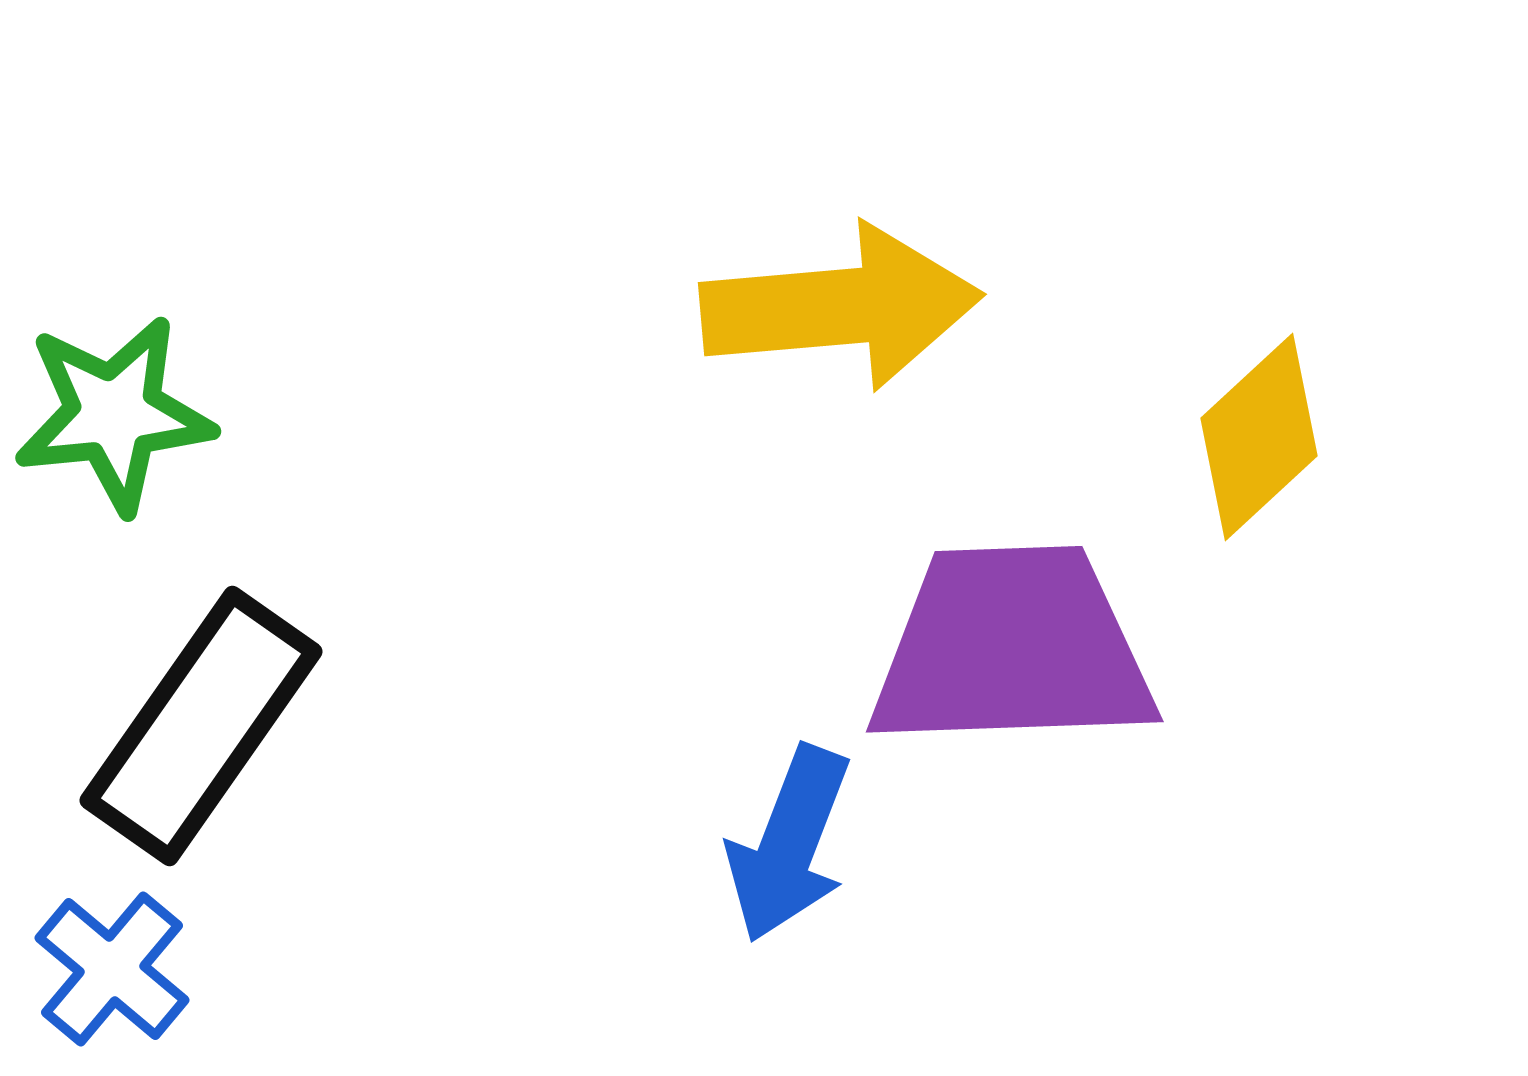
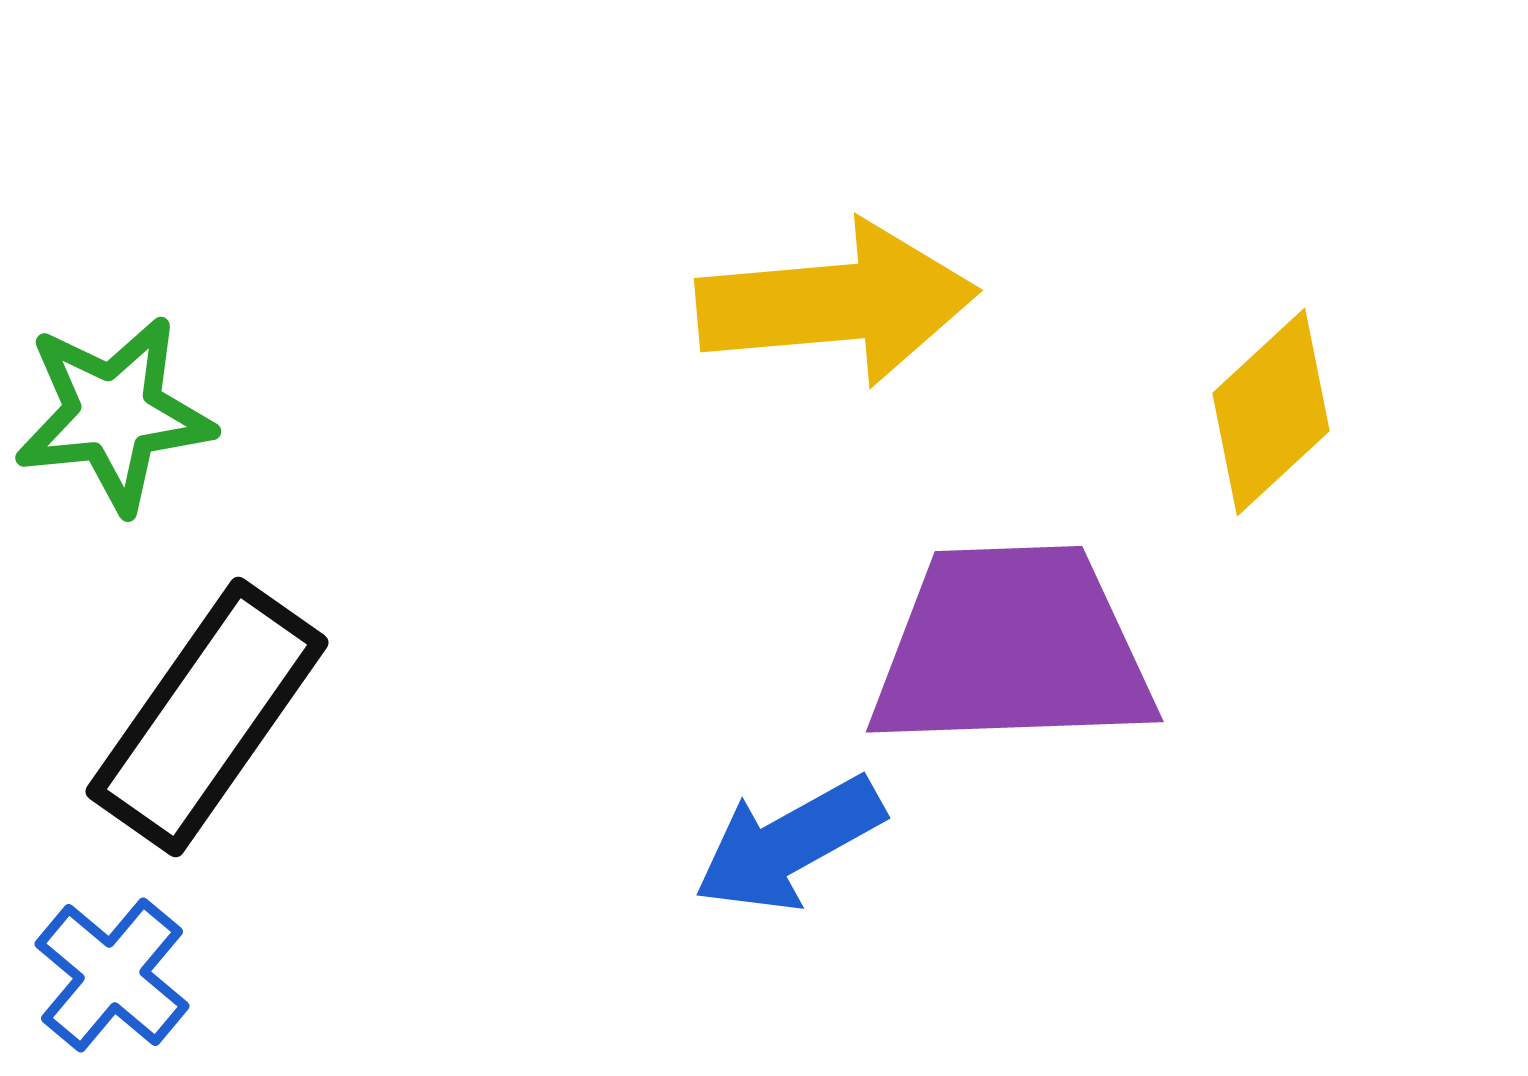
yellow arrow: moved 4 px left, 4 px up
yellow diamond: moved 12 px right, 25 px up
black rectangle: moved 6 px right, 9 px up
blue arrow: rotated 40 degrees clockwise
blue cross: moved 6 px down
